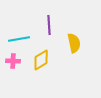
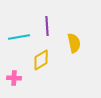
purple line: moved 2 px left, 1 px down
cyan line: moved 2 px up
pink cross: moved 1 px right, 17 px down
